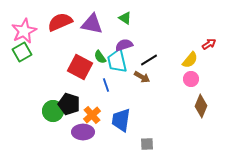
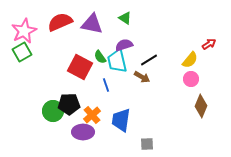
black pentagon: rotated 20 degrees counterclockwise
